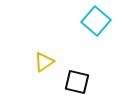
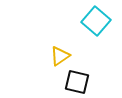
yellow triangle: moved 16 px right, 6 px up
